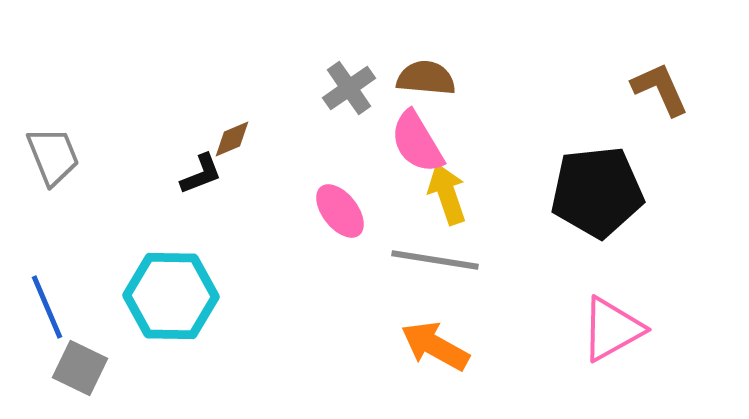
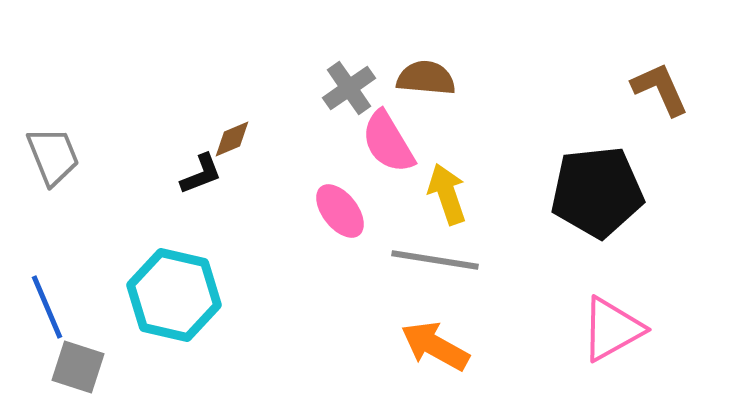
pink semicircle: moved 29 px left
cyan hexagon: moved 3 px right, 1 px up; rotated 12 degrees clockwise
gray square: moved 2 px left, 1 px up; rotated 8 degrees counterclockwise
